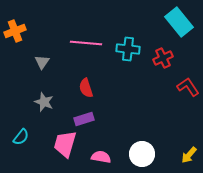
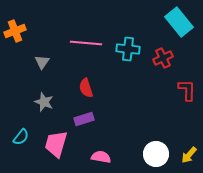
red L-shape: moved 1 px left, 3 px down; rotated 35 degrees clockwise
pink trapezoid: moved 9 px left
white circle: moved 14 px right
